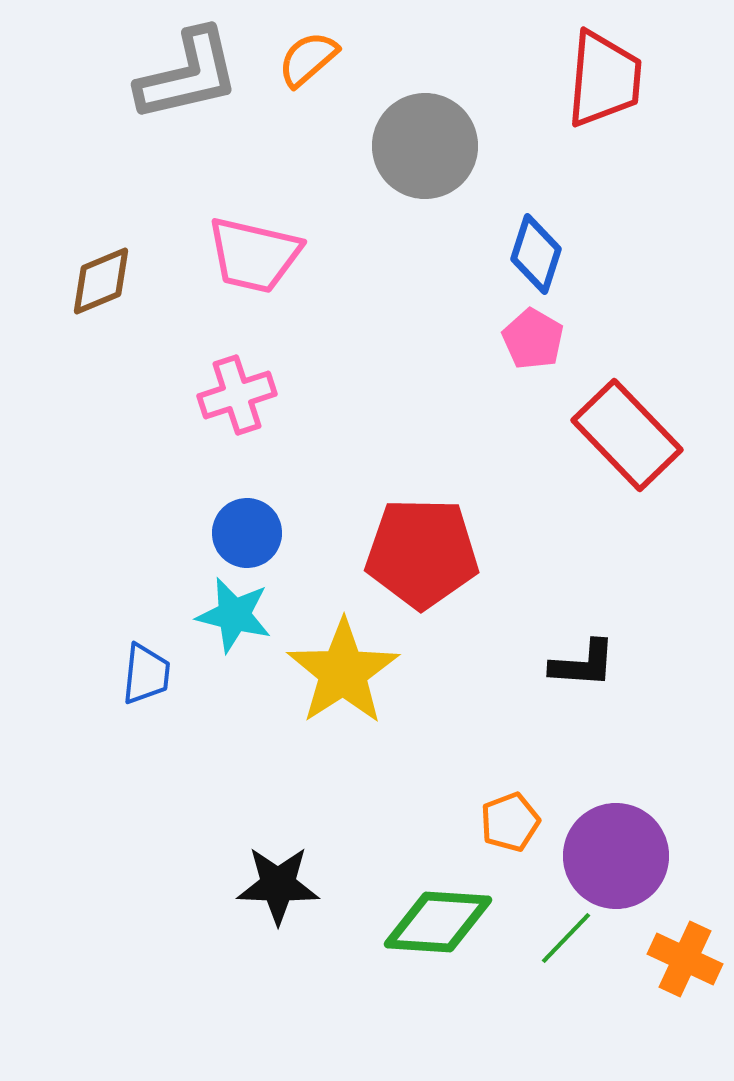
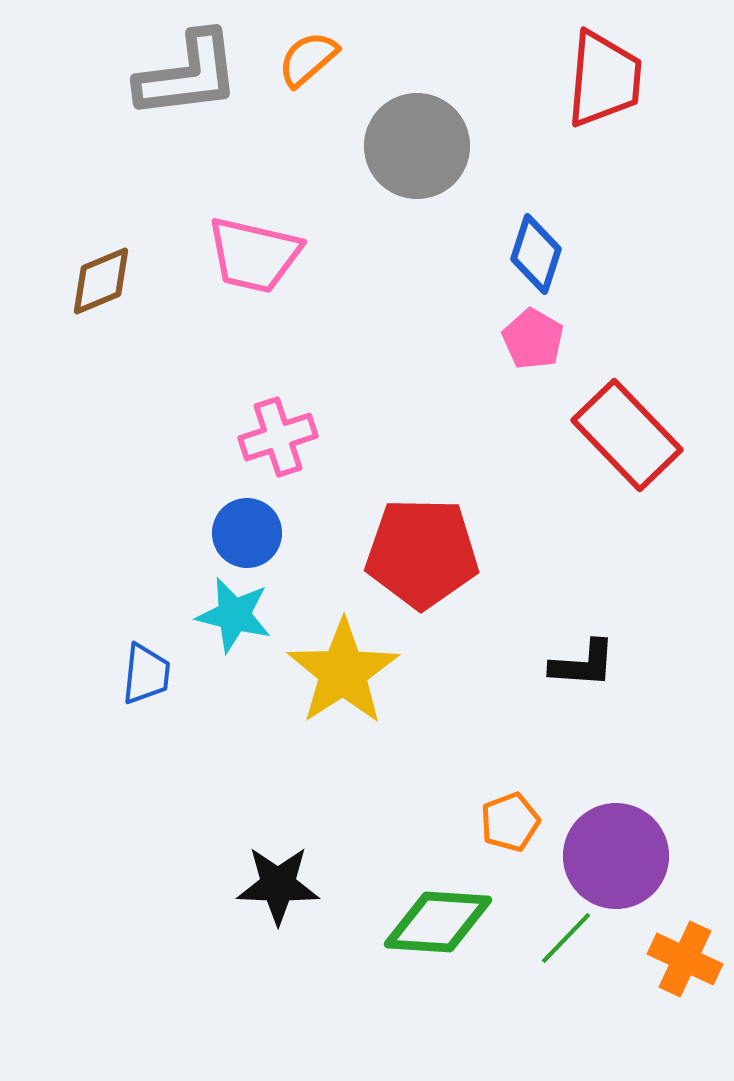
gray L-shape: rotated 6 degrees clockwise
gray circle: moved 8 px left
pink cross: moved 41 px right, 42 px down
